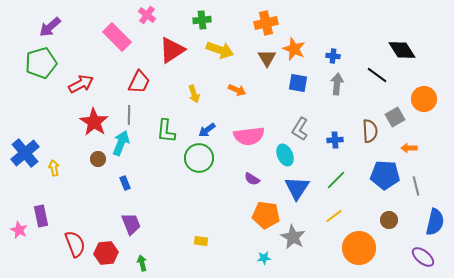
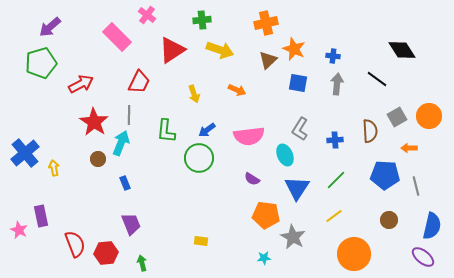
brown triangle at (267, 58): moved 1 px right, 2 px down; rotated 18 degrees clockwise
black line at (377, 75): moved 4 px down
orange circle at (424, 99): moved 5 px right, 17 px down
gray square at (395, 117): moved 2 px right
blue semicircle at (435, 222): moved 3 px left, 4 px down
orange circle at (359, 248): moved 5 px left, 6 px down
